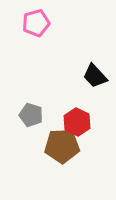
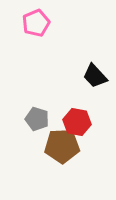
pink pentagon: rotated 8 degrees counterclockwise
gray pentagon: moved 6 px right, 4 px down
red hexagon: rotated 16 degrees counterclockwise
